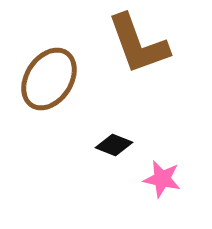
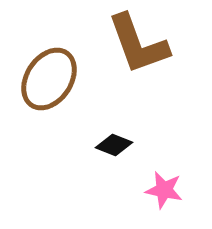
pink star: moved 2 px right, 11 px down
